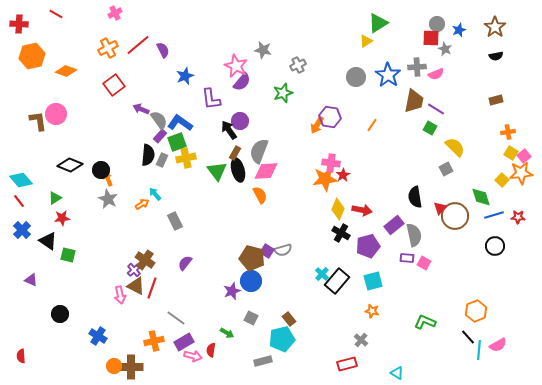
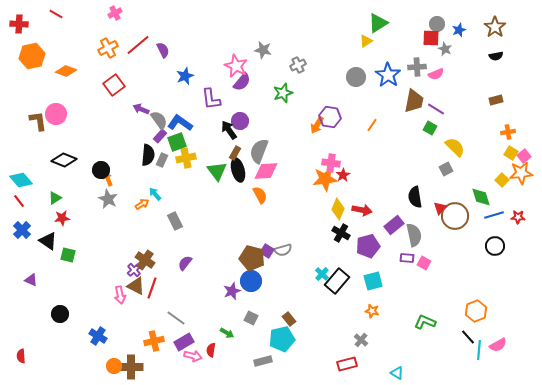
black diamond at (70, 165): moved 6 px left, 5 px up
